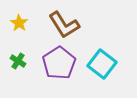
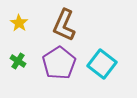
brown L-shape: rotated 56 degrees clockwise
